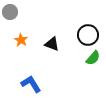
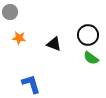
orange star: moved 2 px left, 2 px up; rotated 24 degrees counterclockwise
black triangle: moved 2 px right
green semicircle: moved 2 px left; rotated 84 degrees clockwise
blue L-shape: rotated 15 degrees clockwise
